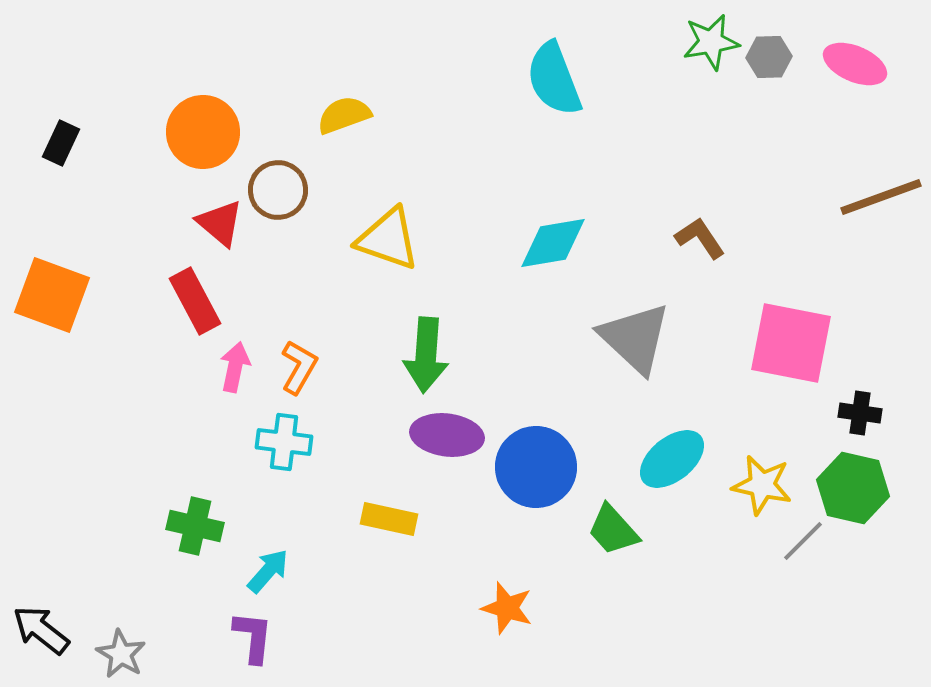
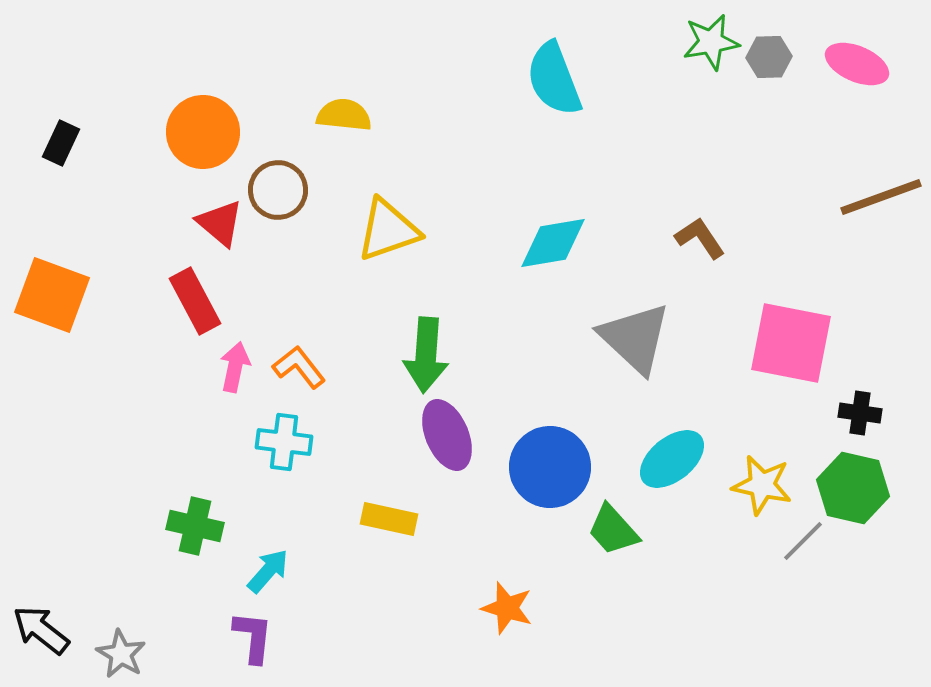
pink ellipse: moved 2 px right
yellow semicircle: rotated 26 degrees clockwise
yellow triangle: moved 9 px up; rotated 38 degrees counterclockwise
orange L-shape: rotated 68 degrees counterclockwise
purple ellipse: rotated 60 degrees clockwise
blue circle: moved 14 px right
